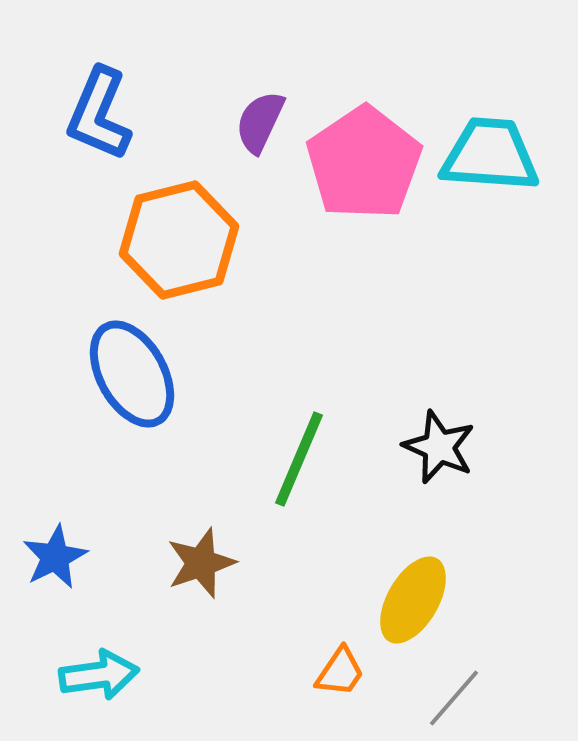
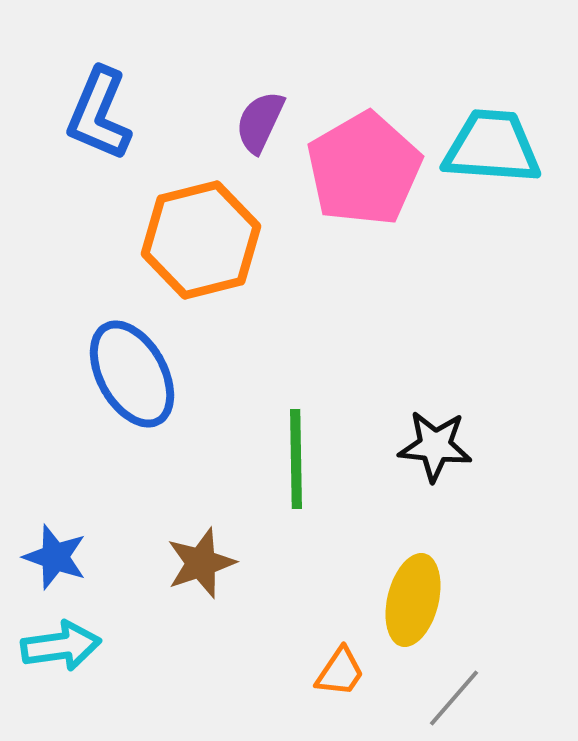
cyan trapezoid: moved 2 px right, 8 px up
pink pentagon: moved 6 px down; rotated 4 degrees clockwise
orange hexagon: moved 22 px right
black star: moved 4 px left, 1 px up; rotated 18 degrees counterclockwise
green line: moved 3 px left; rotated 24 degrees counterclockwise
blue star: rotated 26 degrees counterclockwise
yellow ellipse: rotated 16 degrees counterclockwise
cyan arrow: moved 38 px left, 29 px up
